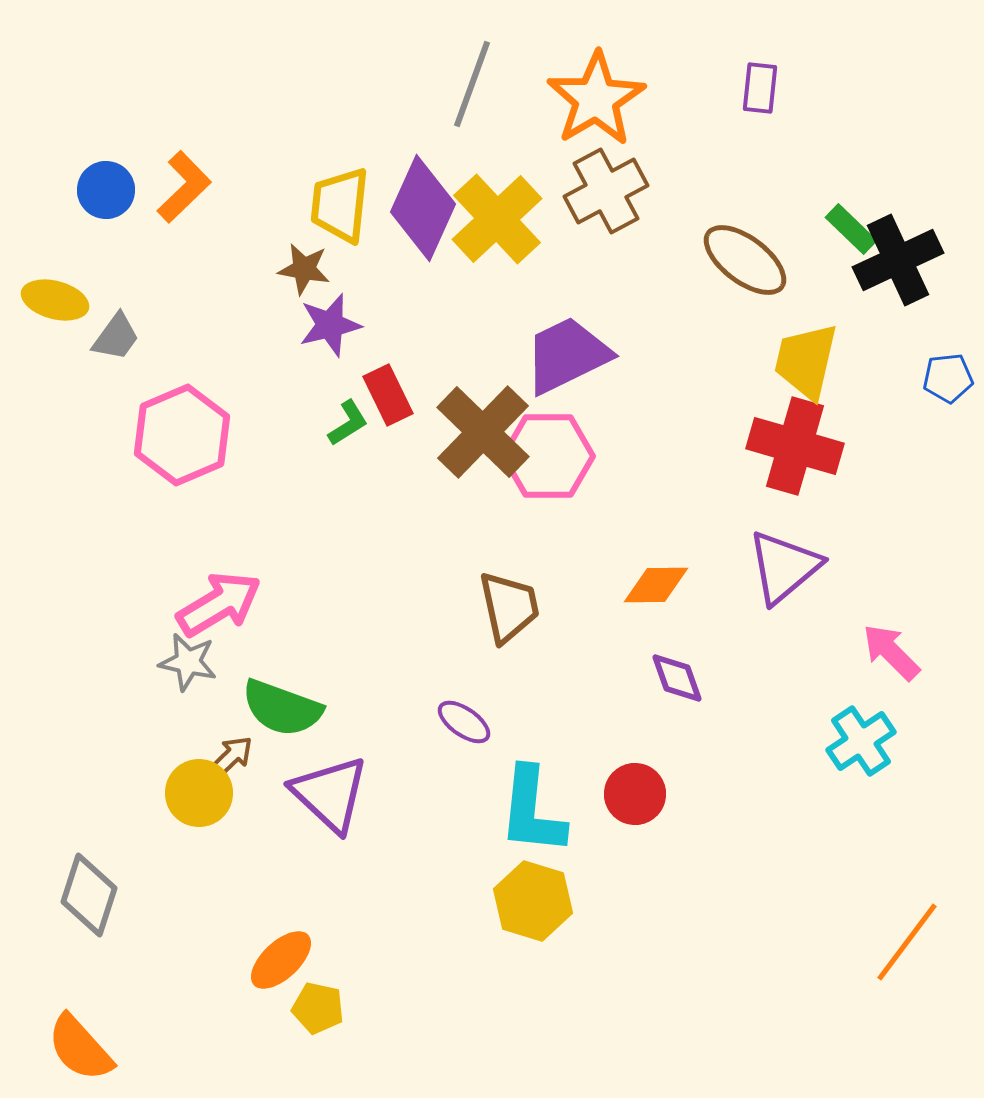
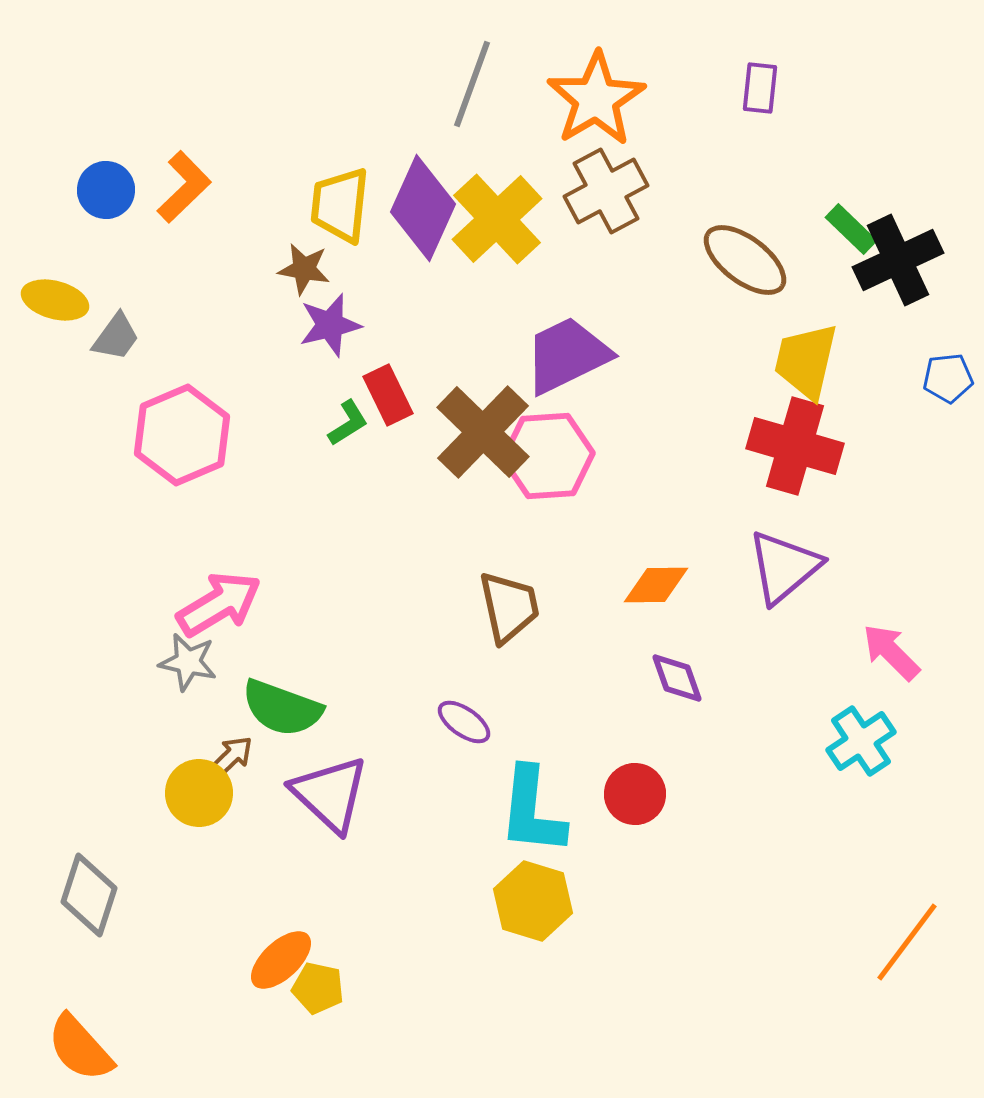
pink hexagon at (548, 456): rotated 4 degrees counterclockwise
yellow pentagon at (318, 1008): moved 20 px up
